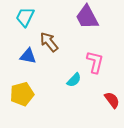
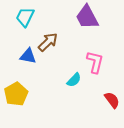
brown arrow: moved 1 px left; rotated 85 degrees clockwise
yellow pentagon: moved 6 px left; rotated 15 degrees counterclockwise
